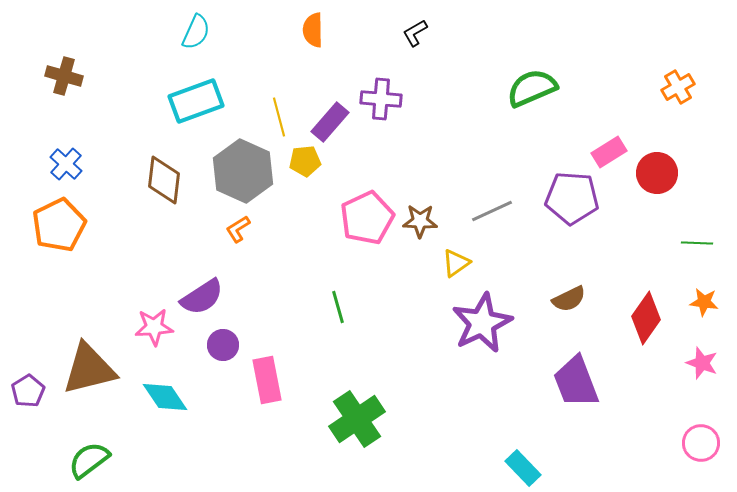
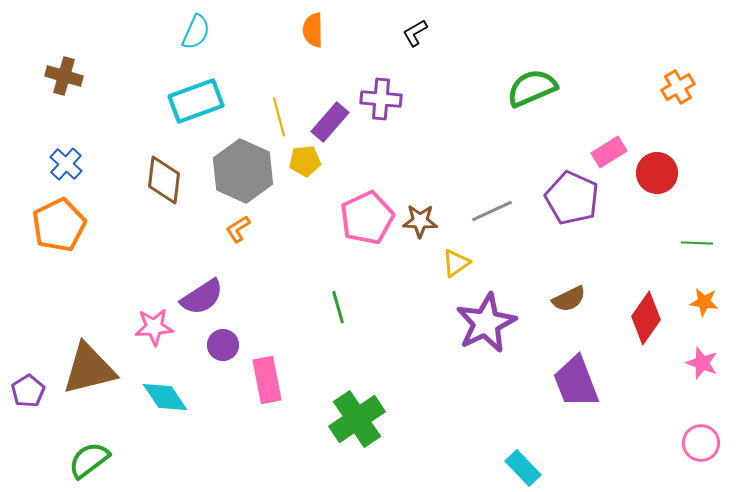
purple pentagon at (572, 198): rotated 20 degrees clockwise
purple star at (482, 323): moved 4 px right
